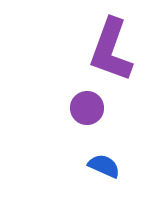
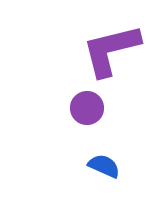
purple L-shape: rotated 56 degrees clockwise
